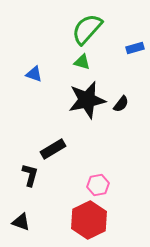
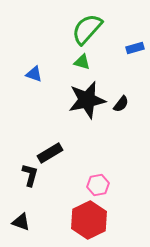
black rectangle: moved 3 px left, 4 px down
